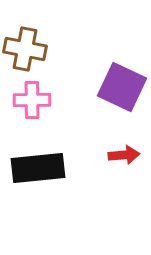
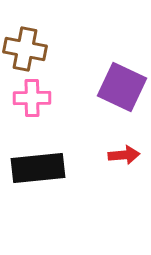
pink cross: moved 2 px up
